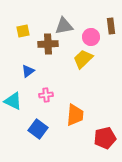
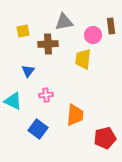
gray triangle: moved 4 px up
pink circle: moved 2 px right, 2 px up
yellow trapezoid: rotated 40 degrees counterclockwise
blue triangle: rotated 16 degrees counterclockwise
